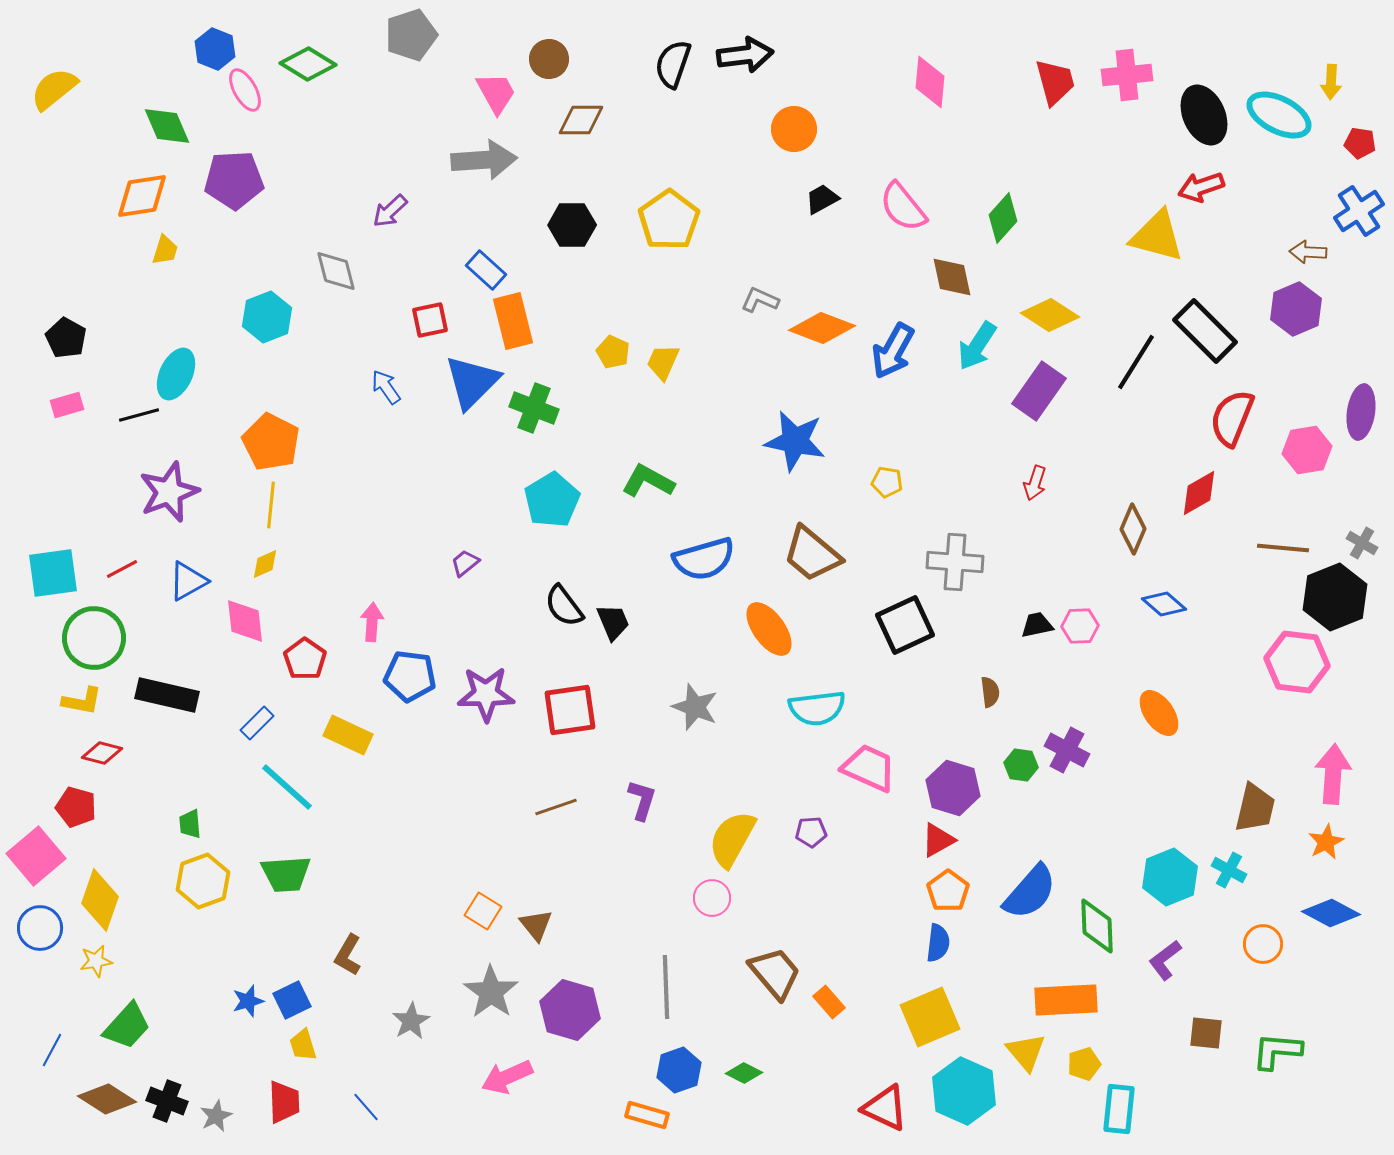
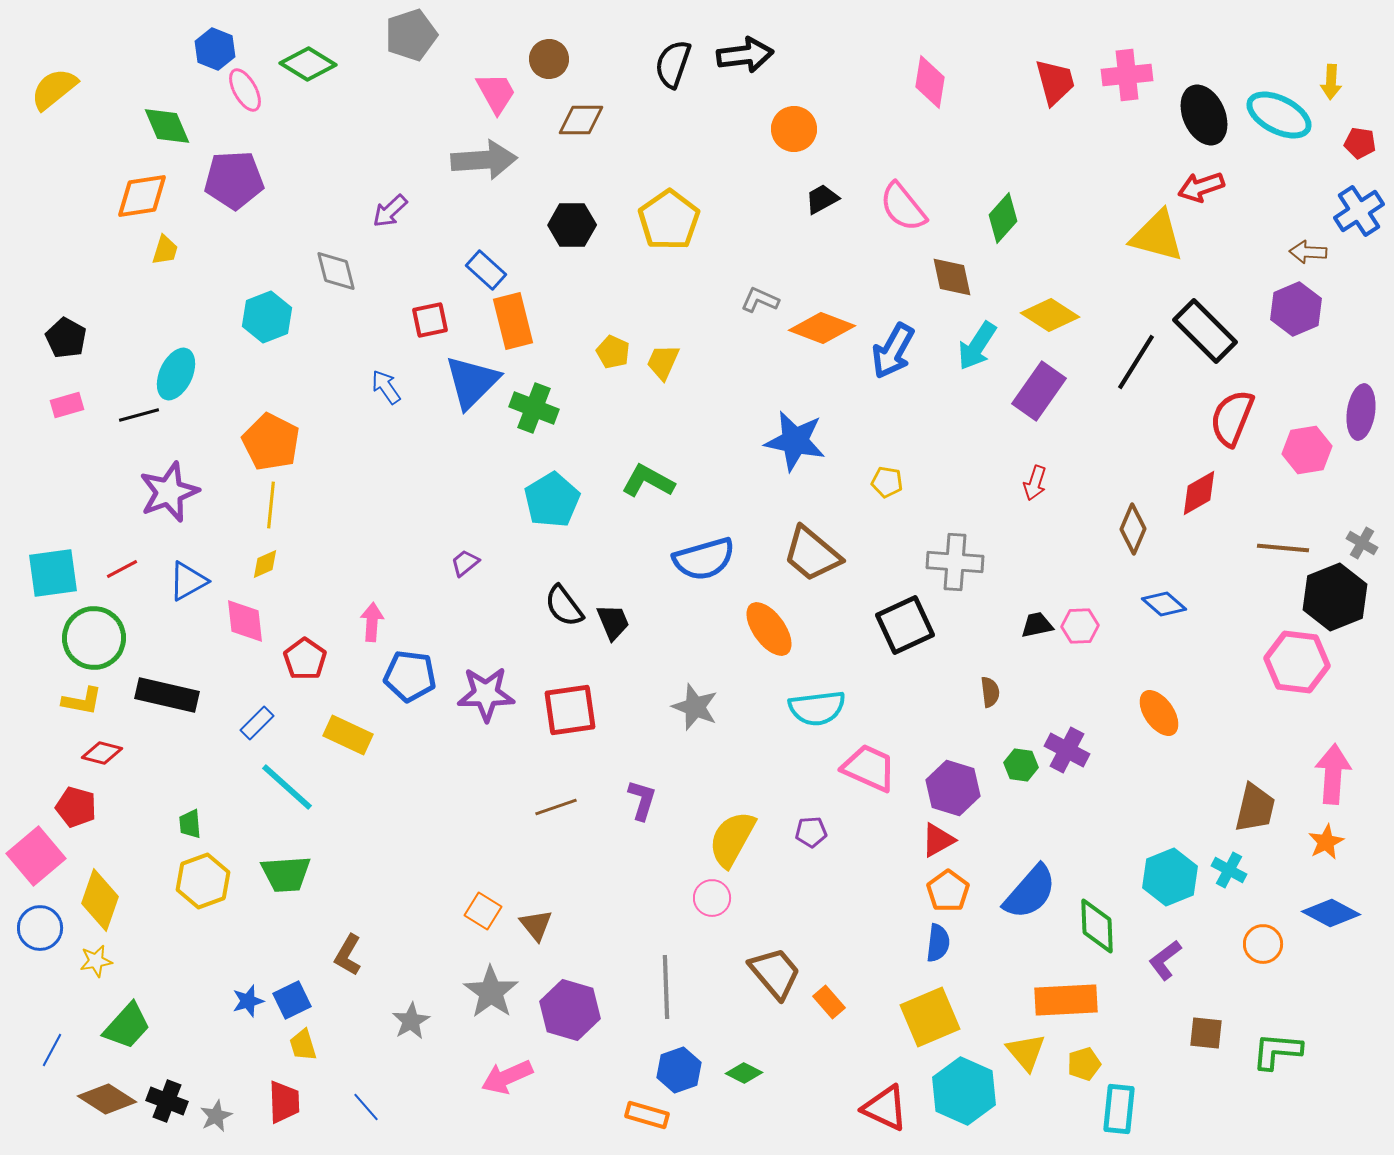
pink diamond at (930, 82): rotated 4 degrees clockwise
